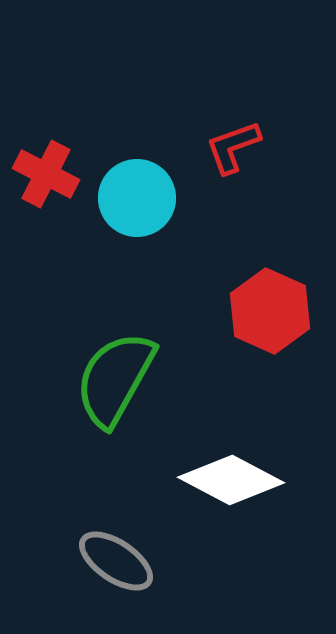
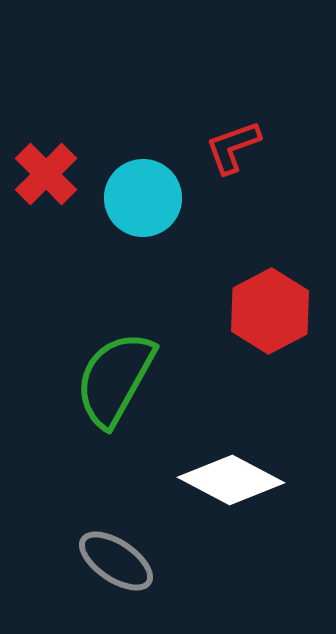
red cross: rotated 18 degrees clockwise
cyan circle: moved 6 px right
red hexagon: rotated 8 degrees clockwise
